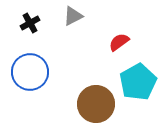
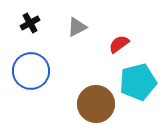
gray triangle: moved 4 px right, 11 px down
red semicircle: moved 2 px down
blue circle: moved 1 px right, 1 px up
cyan pentagon: rotated 15 degrees clockwise
